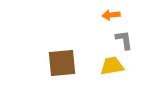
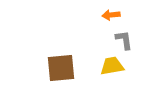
brown square: moved 1 px left, 5 px down
